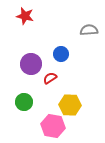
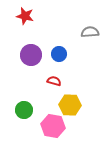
gray semicircle: moved 1 px right, 2 px down
blue circle: moved 2 px left
purple circle: moved 9 px up
red semicircle: moved 4 px right, 3 px down; rotated 48 degrees clockwise
green circle: moved 8 px down
